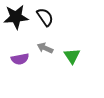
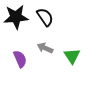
purple semicircle: rotated 102 degrees counterclockwise
